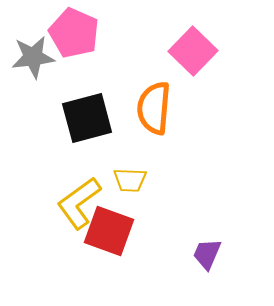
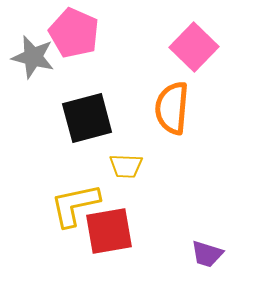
pink square: moved 1 px right, 4 px up
gray star: rotated 21 degrees clockwise
orange semicircle: moved 18 px right
yellow trapezoid: moved 4 px left, 14 px up
yellow L-shape: moved 4 px left, 2 px down; rotated 24 degrees clockwise
red square: rotated 30 degrees counterclockwise
purple trapezoid: rotated 96 degrees counterclockwise
